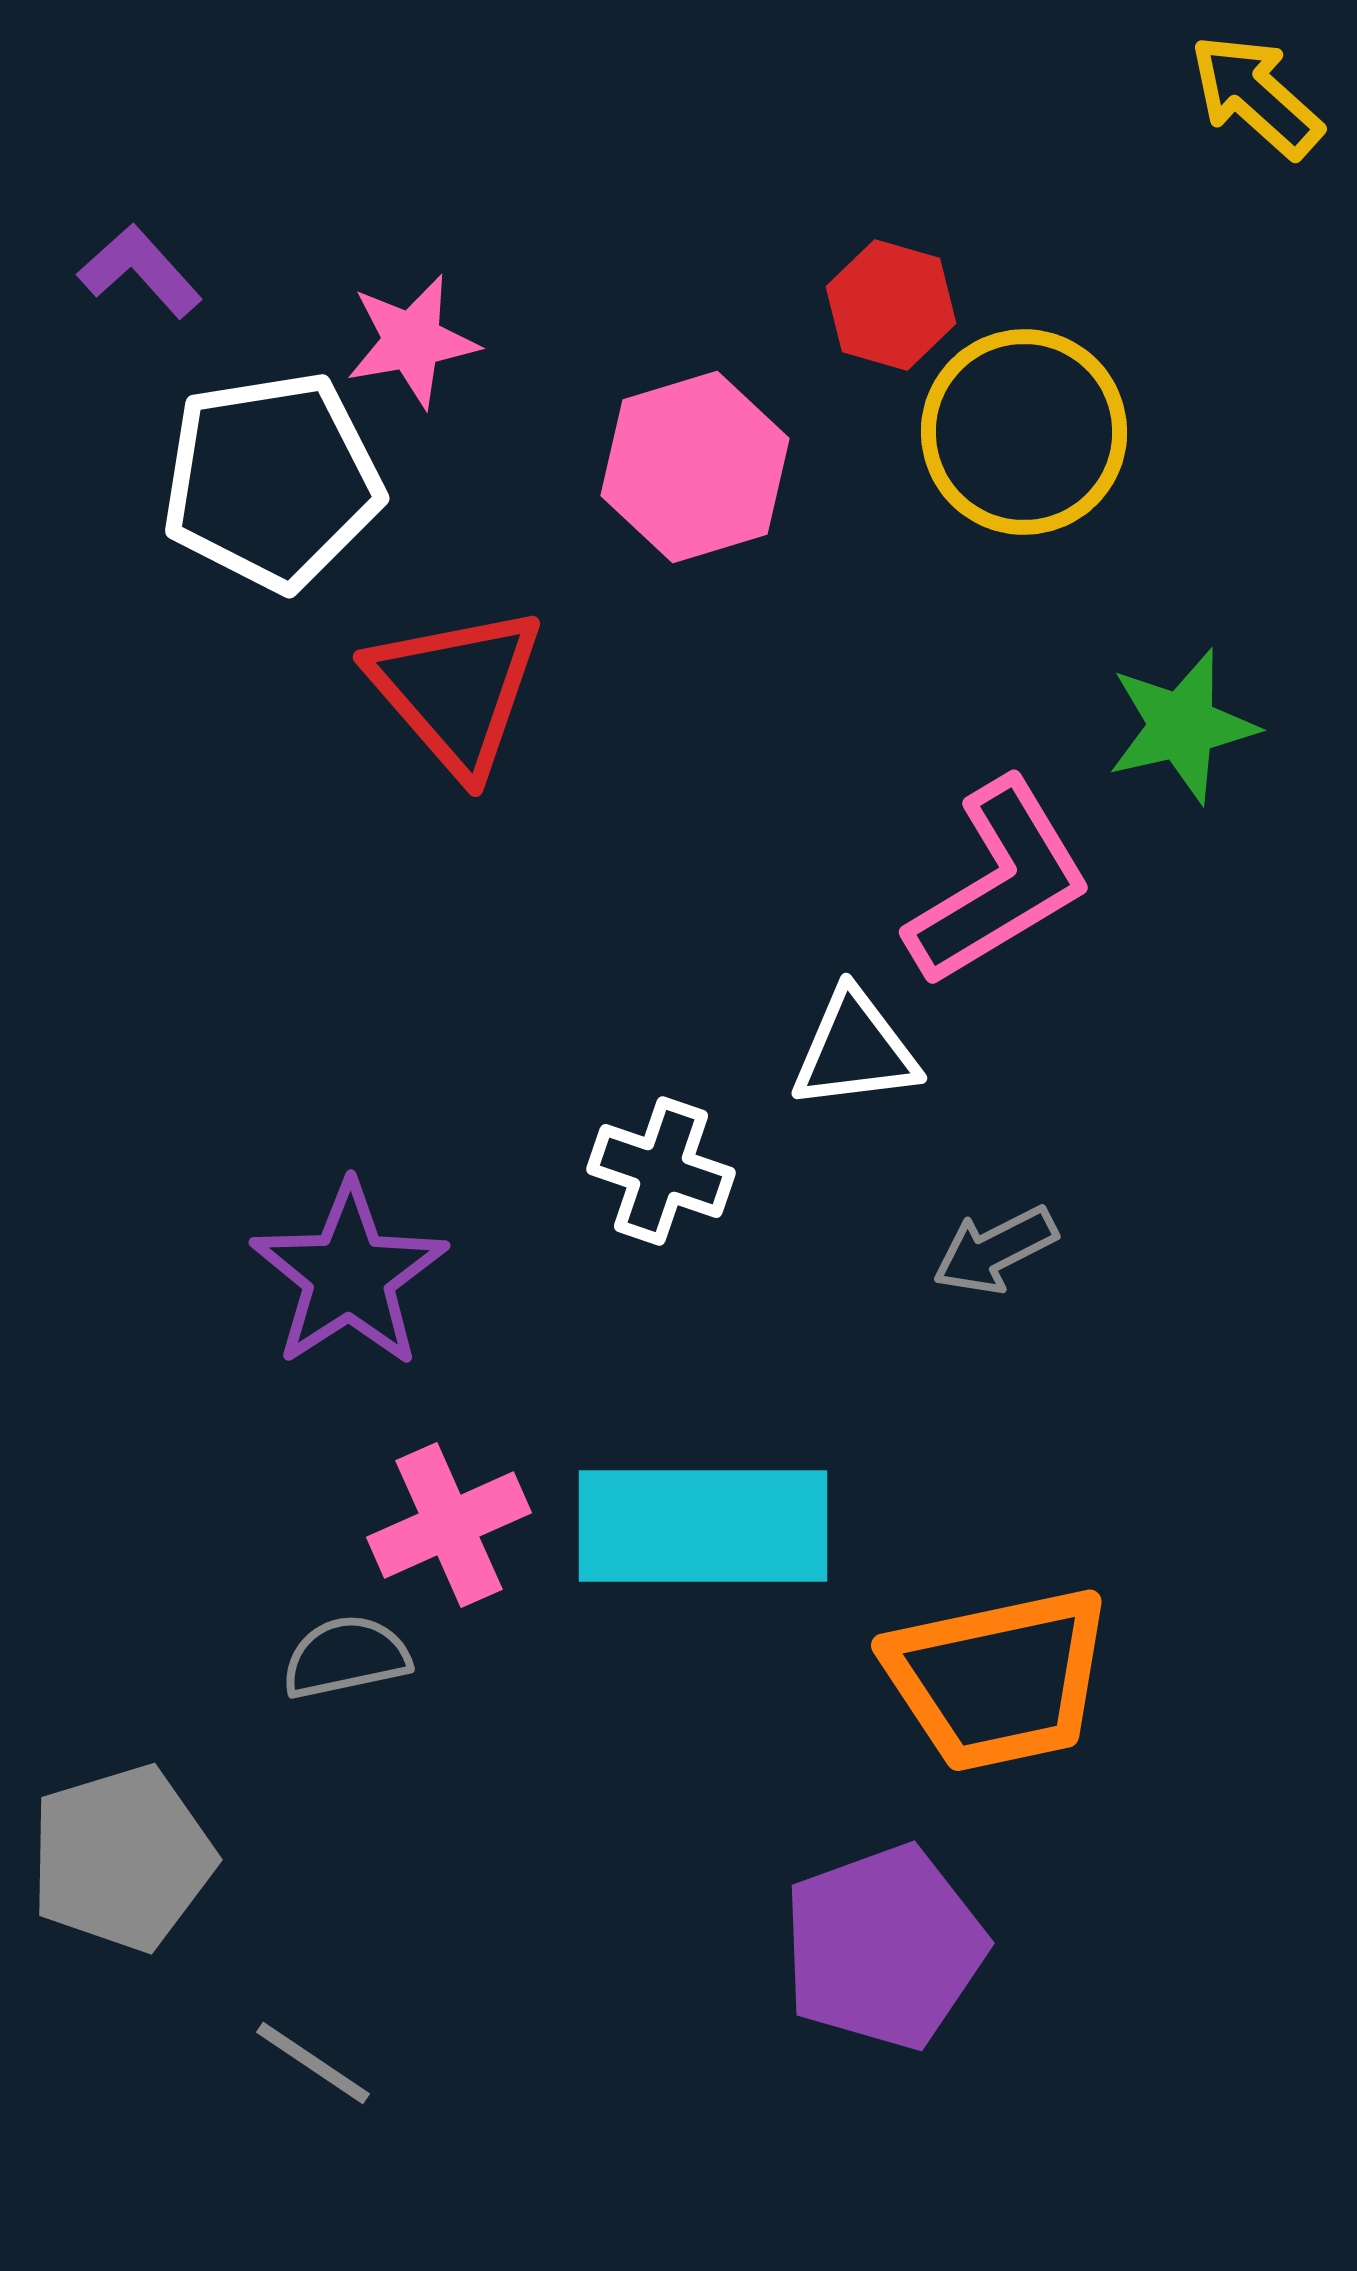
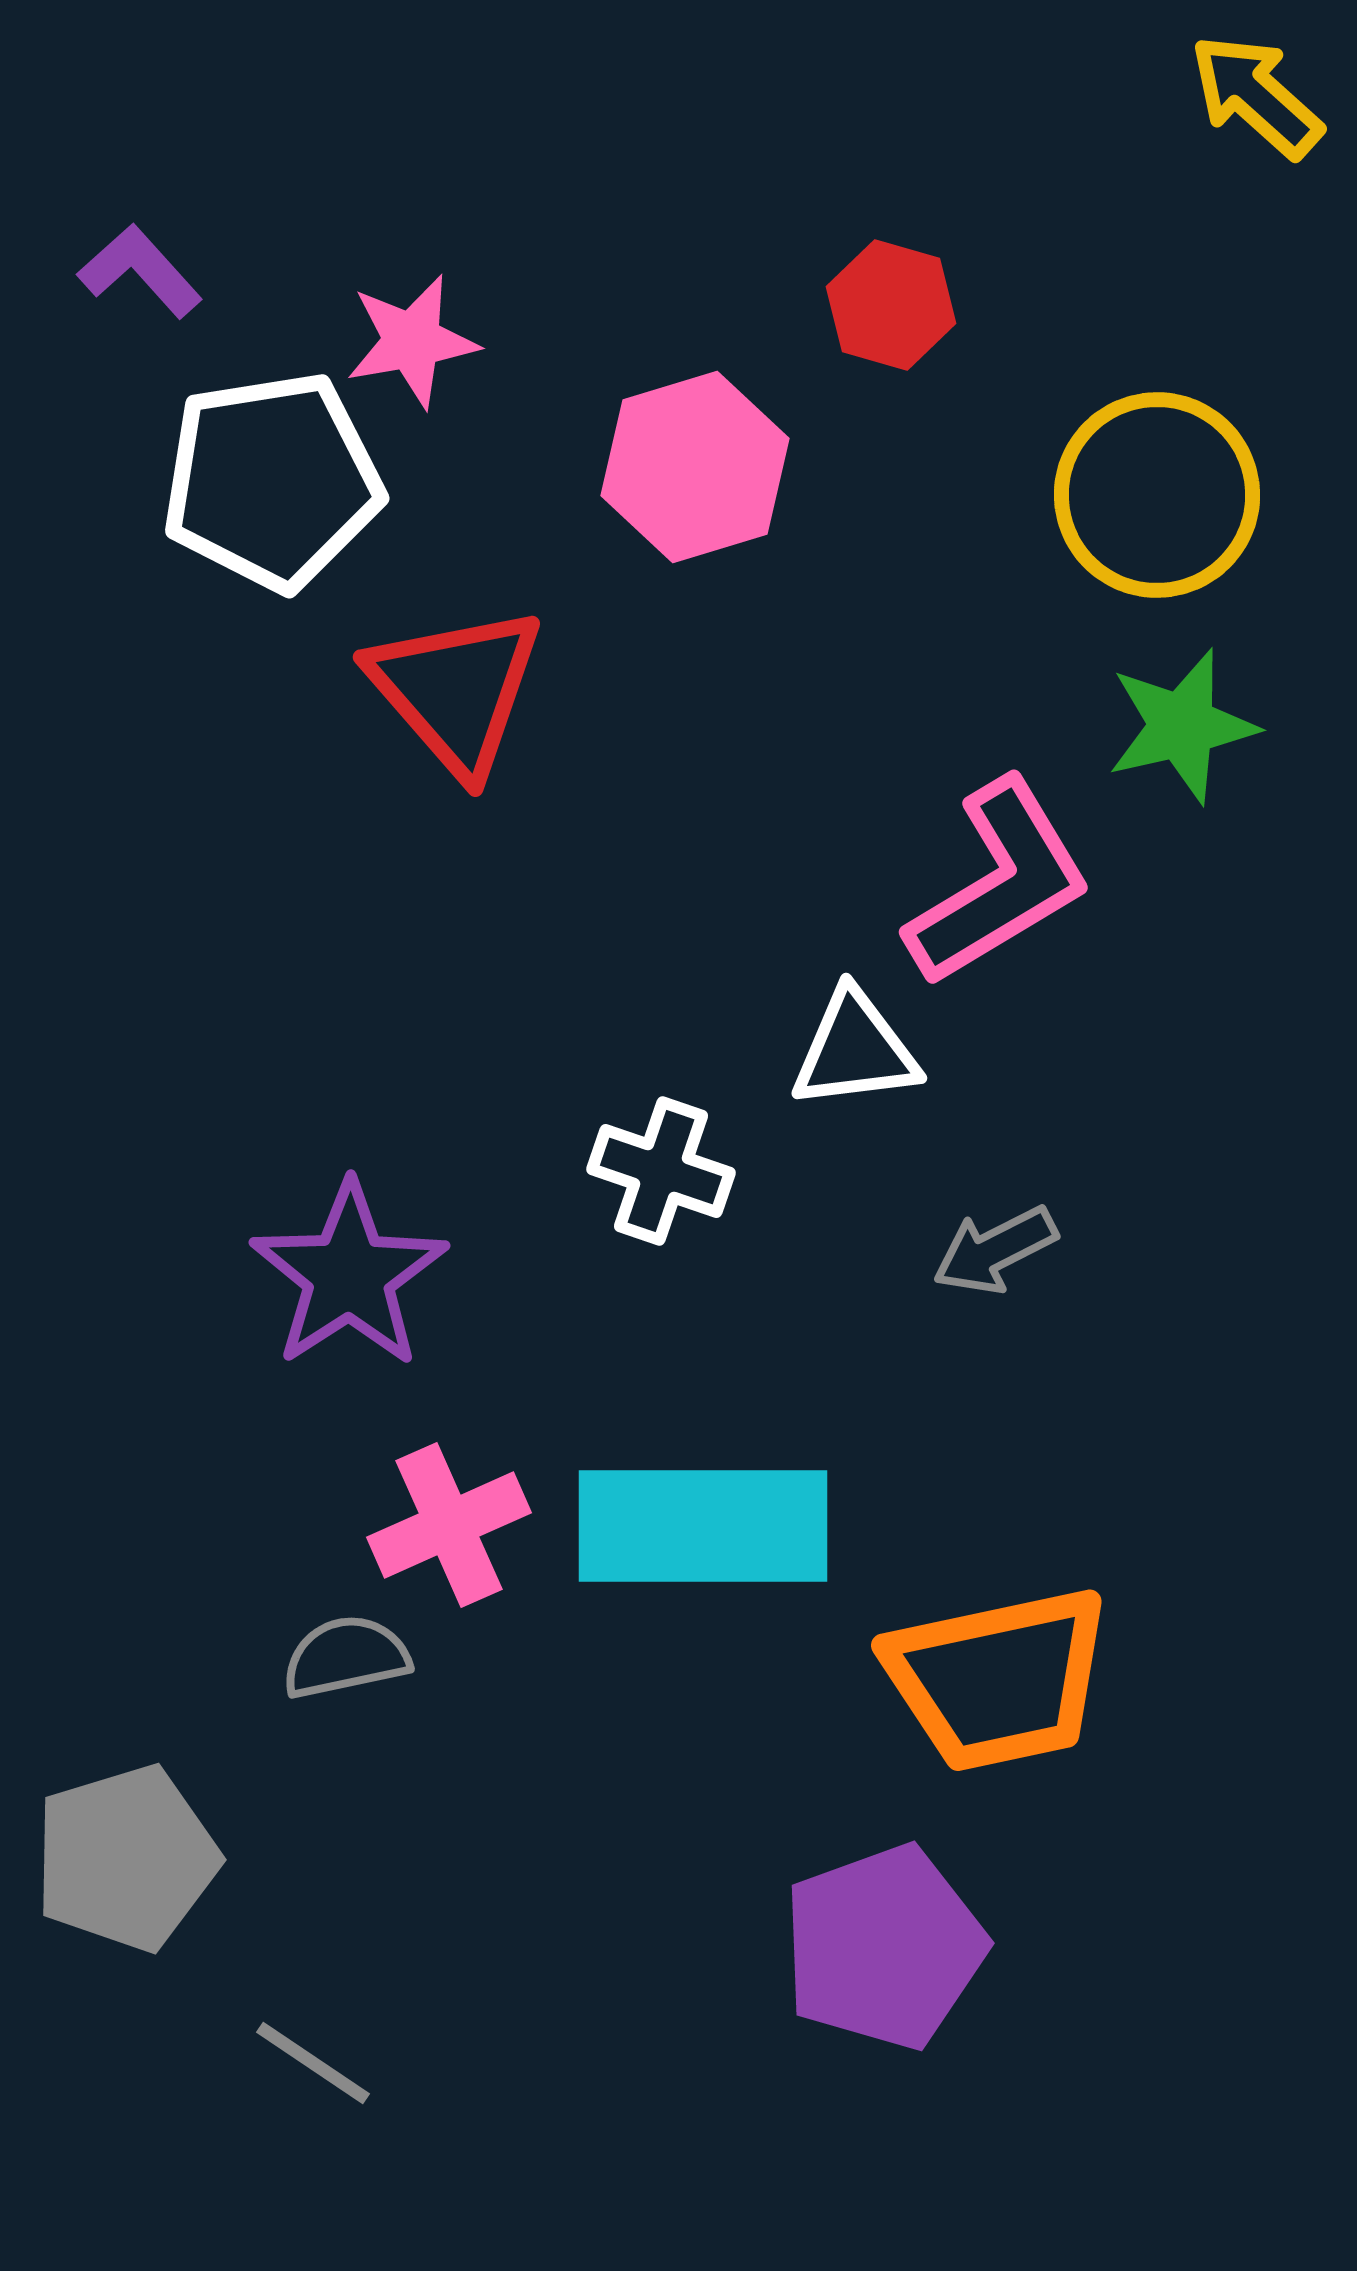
yellow circle: moved 133 px right, 63 px down
gray pentagon: moved 4 px right
